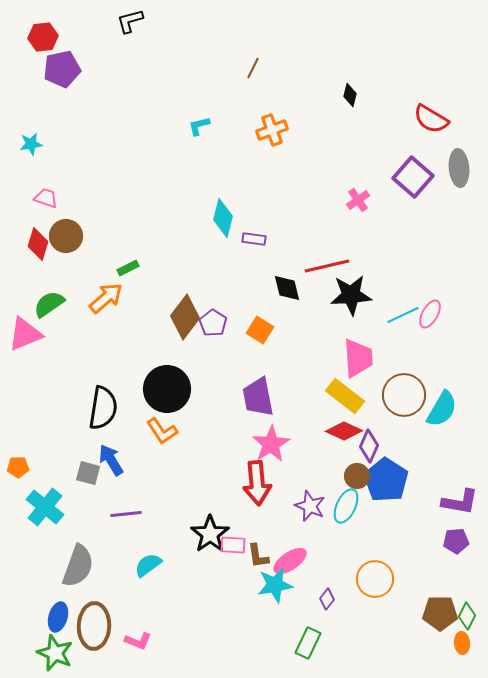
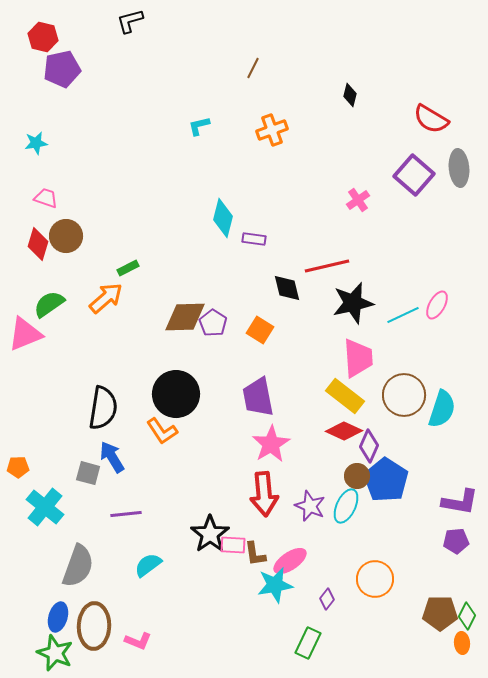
red hexagon at (43, 37): rotated 20 degrees clockwise
cyan star at (31, 144): moved 5 px right, 1 px up
purple square at (413, 177): moved 1 px right, 2 px up
black star at (351, 295): moved 2 px right, 8 px down; rotated 9 degrees counterclockwise
pink ellipse at (430, 314): moved 7 px right, 9 px up
brown diamond at (185, 317): rotated 51 degrees clockwise
black circle at (167, 389): moved 9 px right, 5 px down
cyan semicircle at (442, 409): rotated 12 degrees counterclockwise
blue arrow at (111, 460): moved 1 px right, 3 px up
red arrow at (257, 483): moved 7 px right, 11 px down
brown L-shape at (258, 556): moved 3 px left, 2 px up
